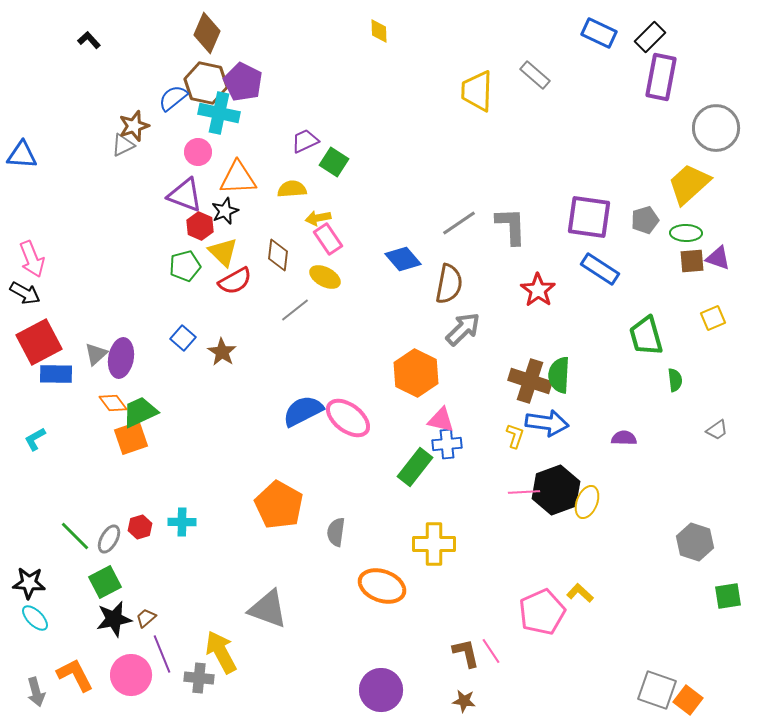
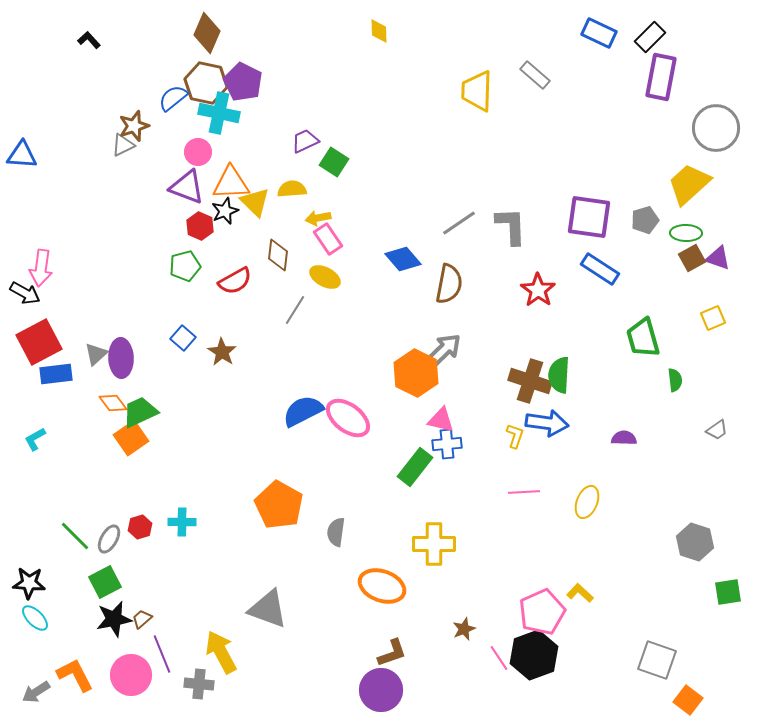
orange triangle at (238, 178): moved 7 px left, 5 px down
purple triangle at (185, 195): moved 2 px right, 8 px up
yellow triangle at (223, 252): moved 32 px right, 50 px up
pink arrow at (32, 259): moved 9 px right, 9 px down; rotated 30 degrees clockwise
brown square at (692, 261): moved 3 px up; rotated 24 degrees counterclockwise
gray line at (295, 310): rotated 20 degrees counterclockwise
gray arrow at (463, 329): moved 19 px left, 21 px down
green trapezoid at (646, 336): moved 3 px left, 2 px down
purple ellipse at (121, 358): rotated 12 degrees counterclockwise
blue rectangle at (56, 374): rotated 8 degrees counterclockwise
orange square at (131, 438): rotated 16 degrees counterclockwise
black hexagon at (556, 490): moved 22 px left, 165 px down
green square at (728, 596): moved 4 px up
brown trapezoid at (146, 618): moved 4 px left, 1 px down
pink line at (491, 651): moved 8 px right, 7 px down
brown L-shape at (466, 653): moved 74 px left; rotated 84 degrees clockwise
gray cross at (199, 678): moved 6 px down
gray square at (657, 690): moved 30 px up
gray arrow at (36, 692): rotated 72 degrees clockwise
brown star at (464, 701): moved 72 px up; rotated 30 degrees counterclockwise
